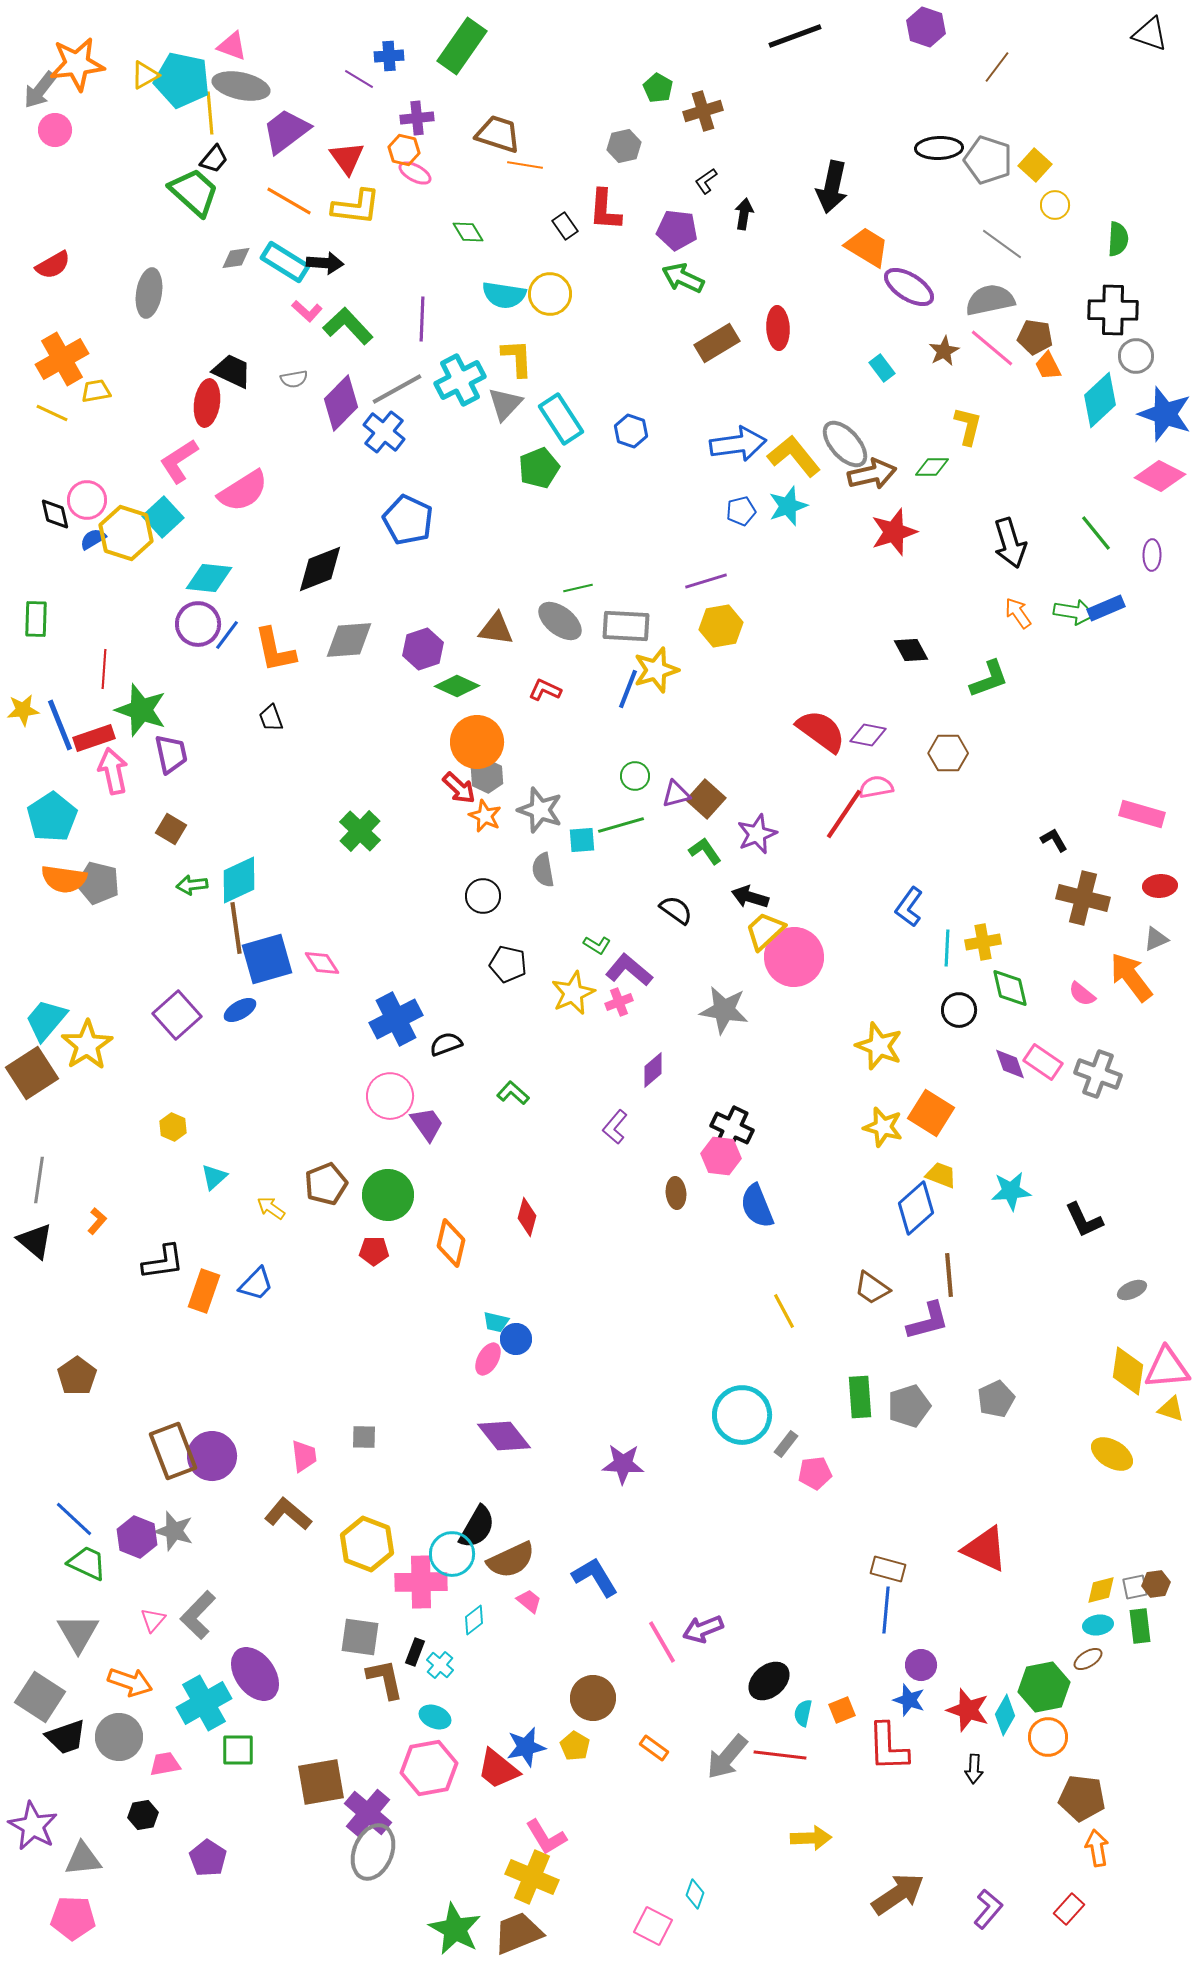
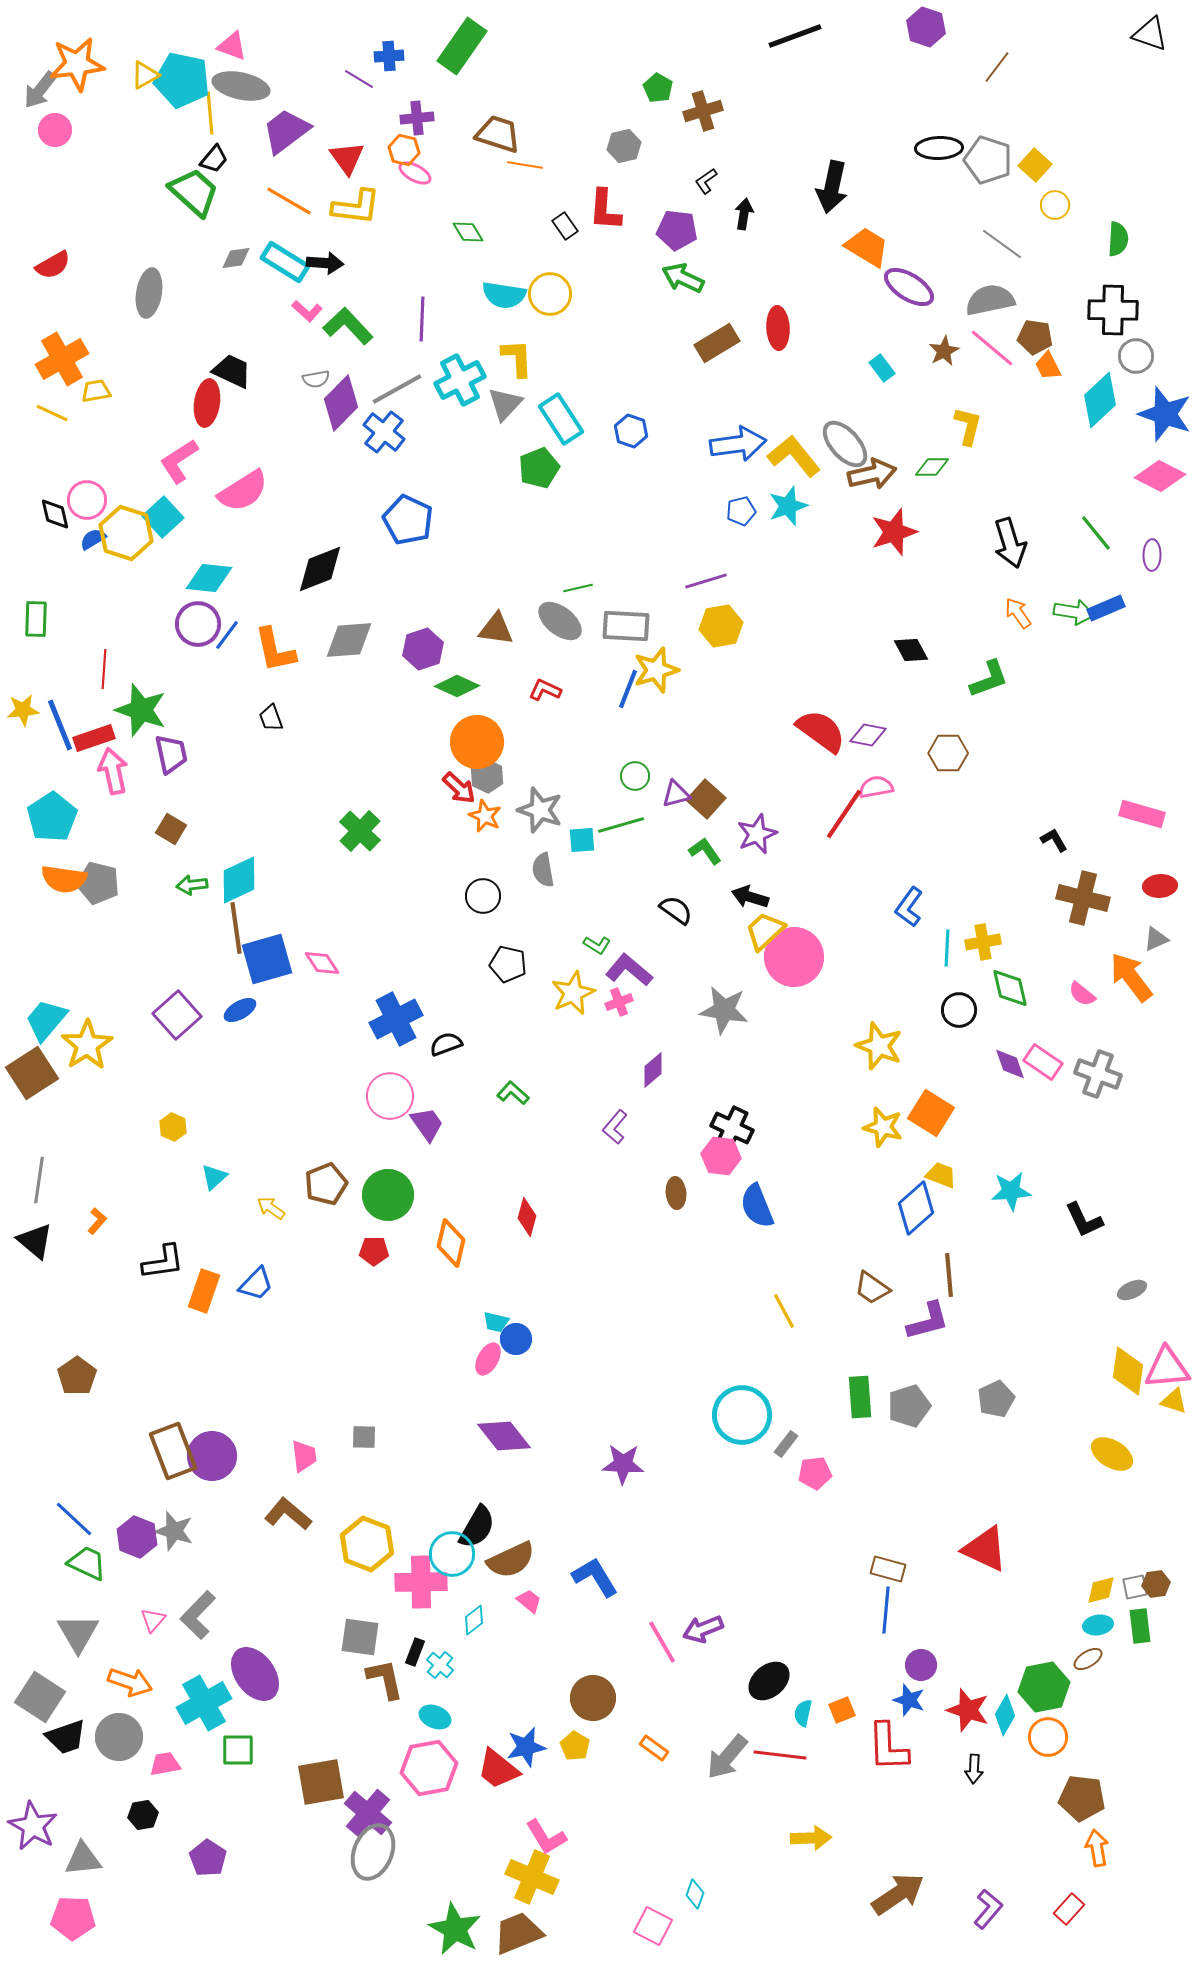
gray semicircle at (294, 379): moved 22 px right
yellow triangle at (1171, 1409): moved 3 px right, 8 px up
